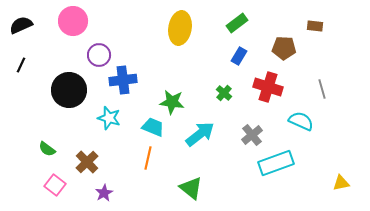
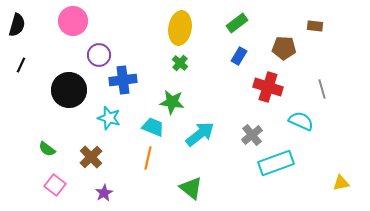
black semicircle: moved 4 px left; rotated 130 degrees clockwise
green cross: moved 44 px left, 30 px up
brown cross: moved 4 px right, 5 px up
